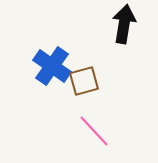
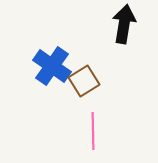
brown square: rotated 16 degrees counterclockwise
pink line: moved 1 px left; rotated 42 degrees clockwise
